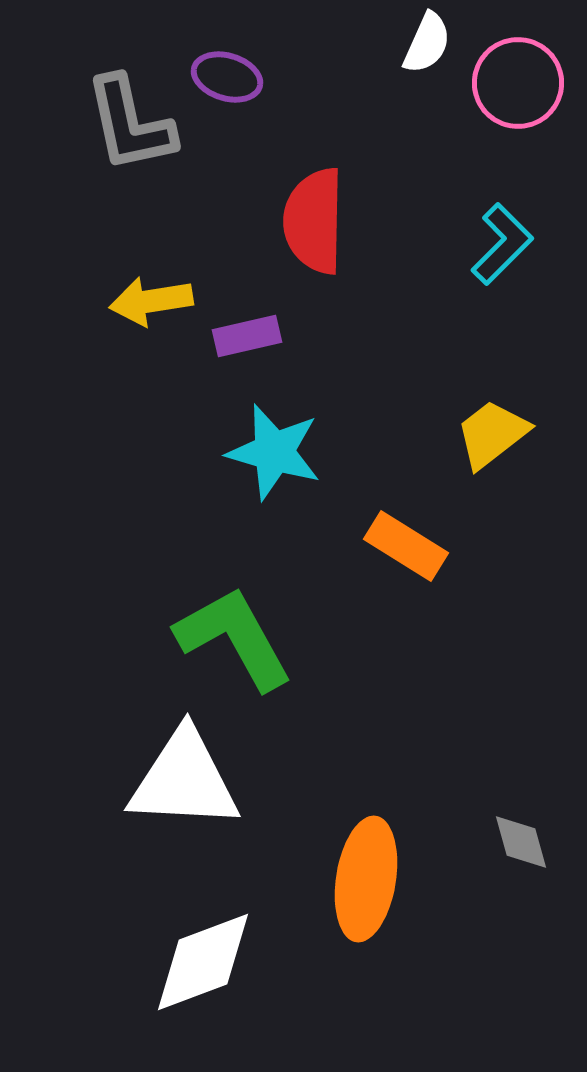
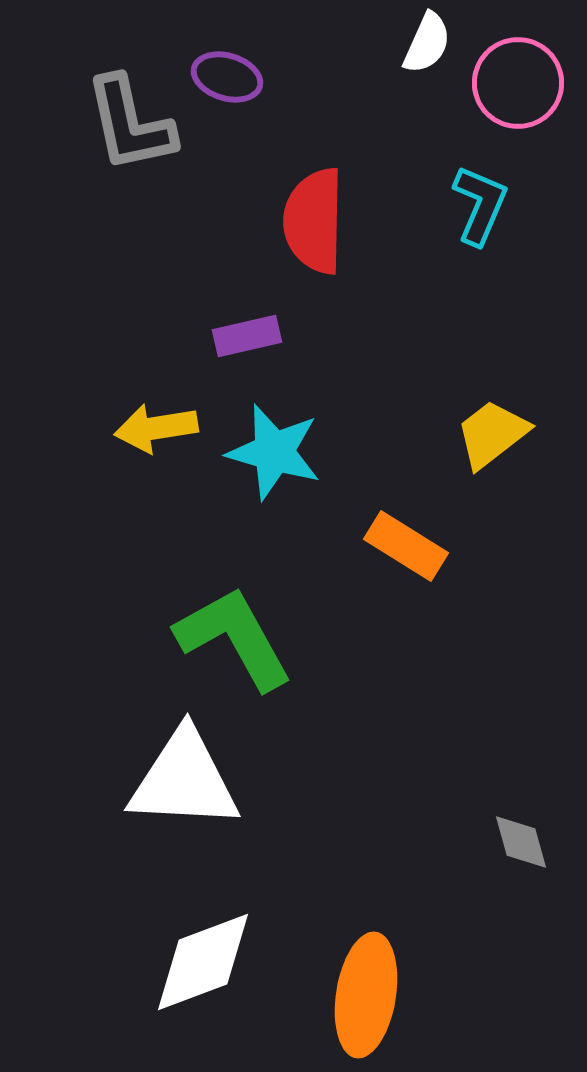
cyan L-shape: moved 22 px left, 39 px up; rotated 22 degrees counterclockwise
yellow arrow: moved 5 px right, 127 px down
orange ellipse: moved 116 px down
